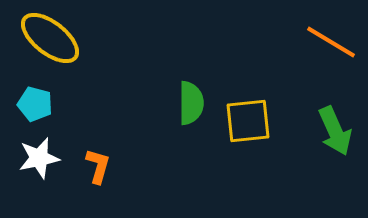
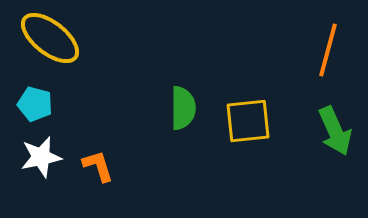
orange line: moved 3 px left, 8 px down; rotated 74 degrees clockwise
green semicircle: moved 8 px left, 5 px down
white star: moved 2 px right, 1 px up
orange L-shape: rotated 33 degrees counterclockwise
